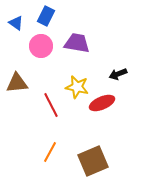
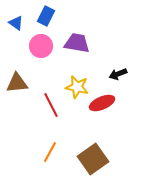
brown square: moved 2 px up; rotated 12 degrees counterclockwise
